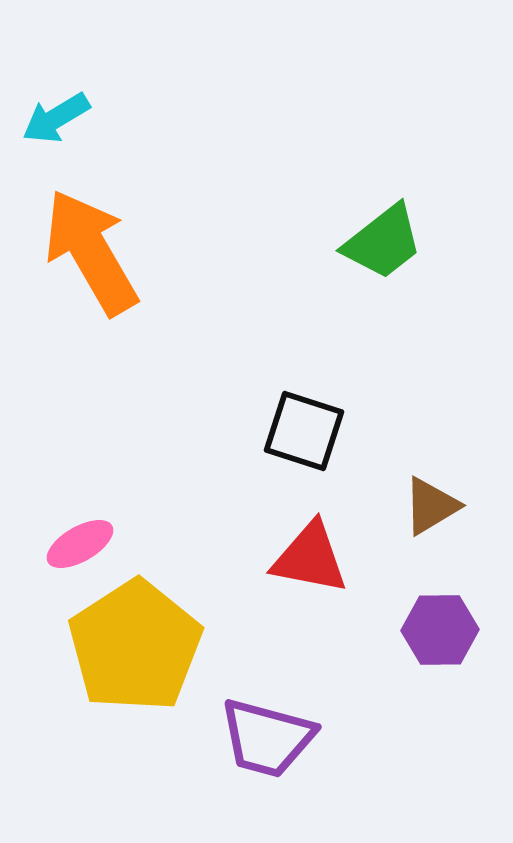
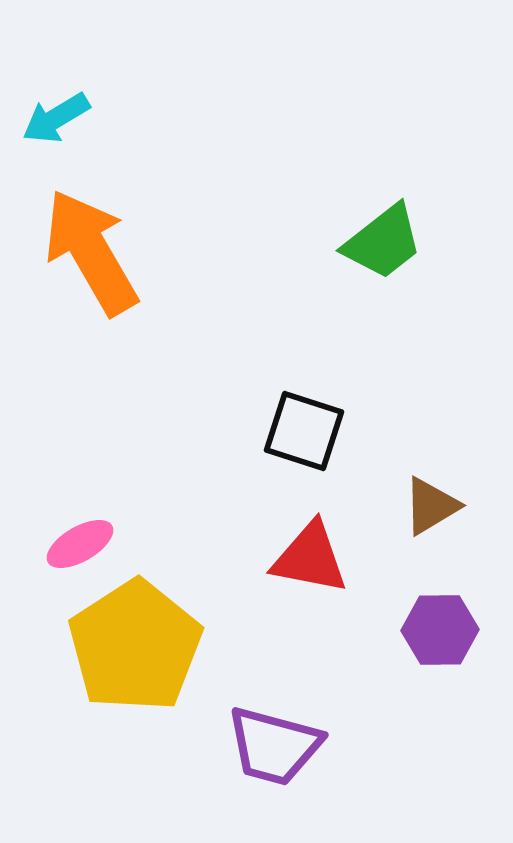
purple trapezoid: moved 7 px right, 8 px down
